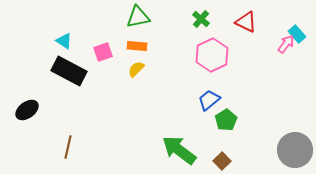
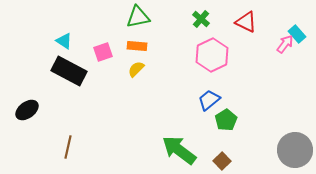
pink arrow: moved 1 px left
